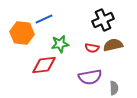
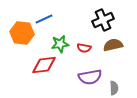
red semicircle: moved 8 px left
